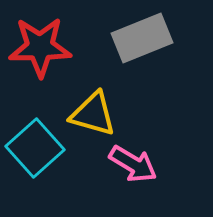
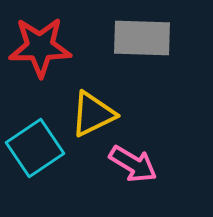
gray rectangle: rotated 24 degrees clockwise
yellow triangle: rotated 42 degrees counterclockwise
cyan square: rotated 8 degrees clockwise
